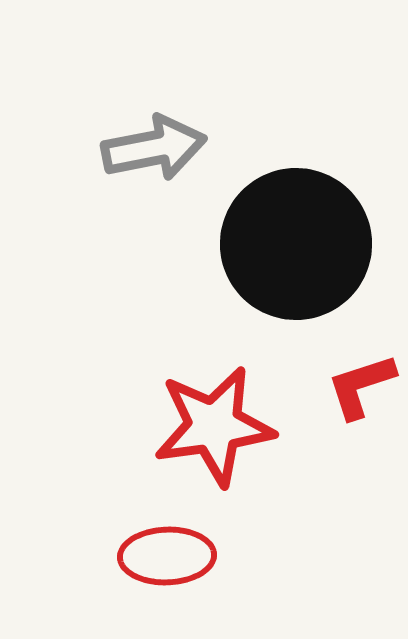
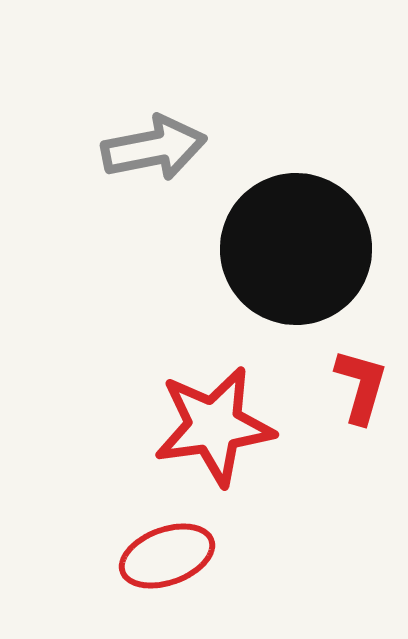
black circle: moved 5 px down
red L-shape: rotated 124 degrees clockwise
red ellipse: rotated 18 degrees counterclockwise
